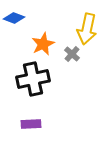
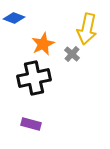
black cross: moved 1 px right, 1 px up
purple rectangle: rotated 18 degrees clockwise
